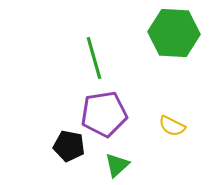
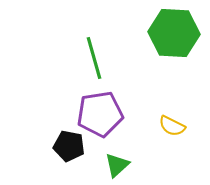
purple pentagon: moved 4 px left
